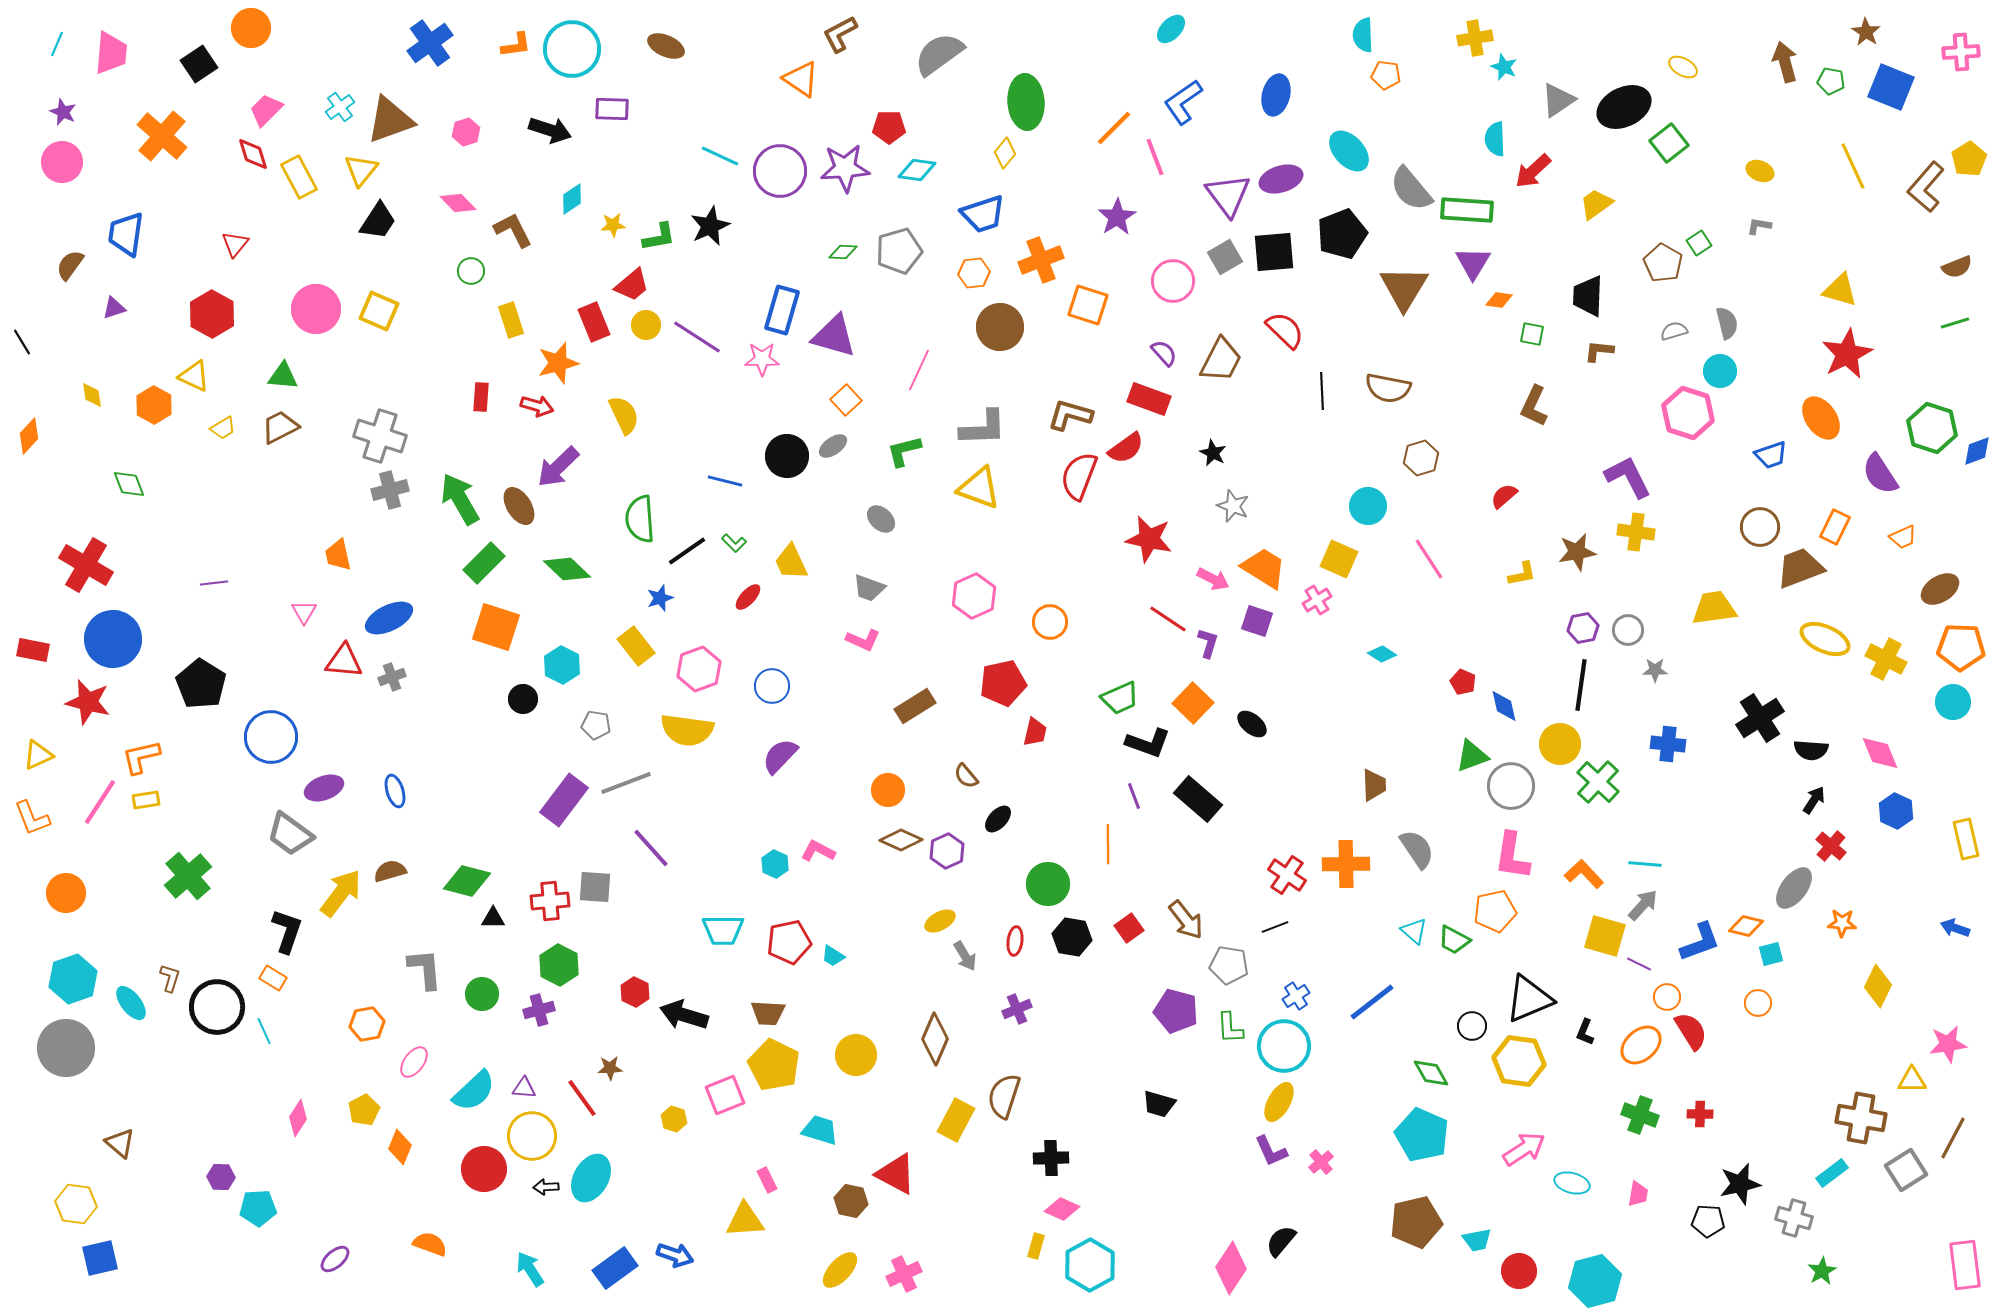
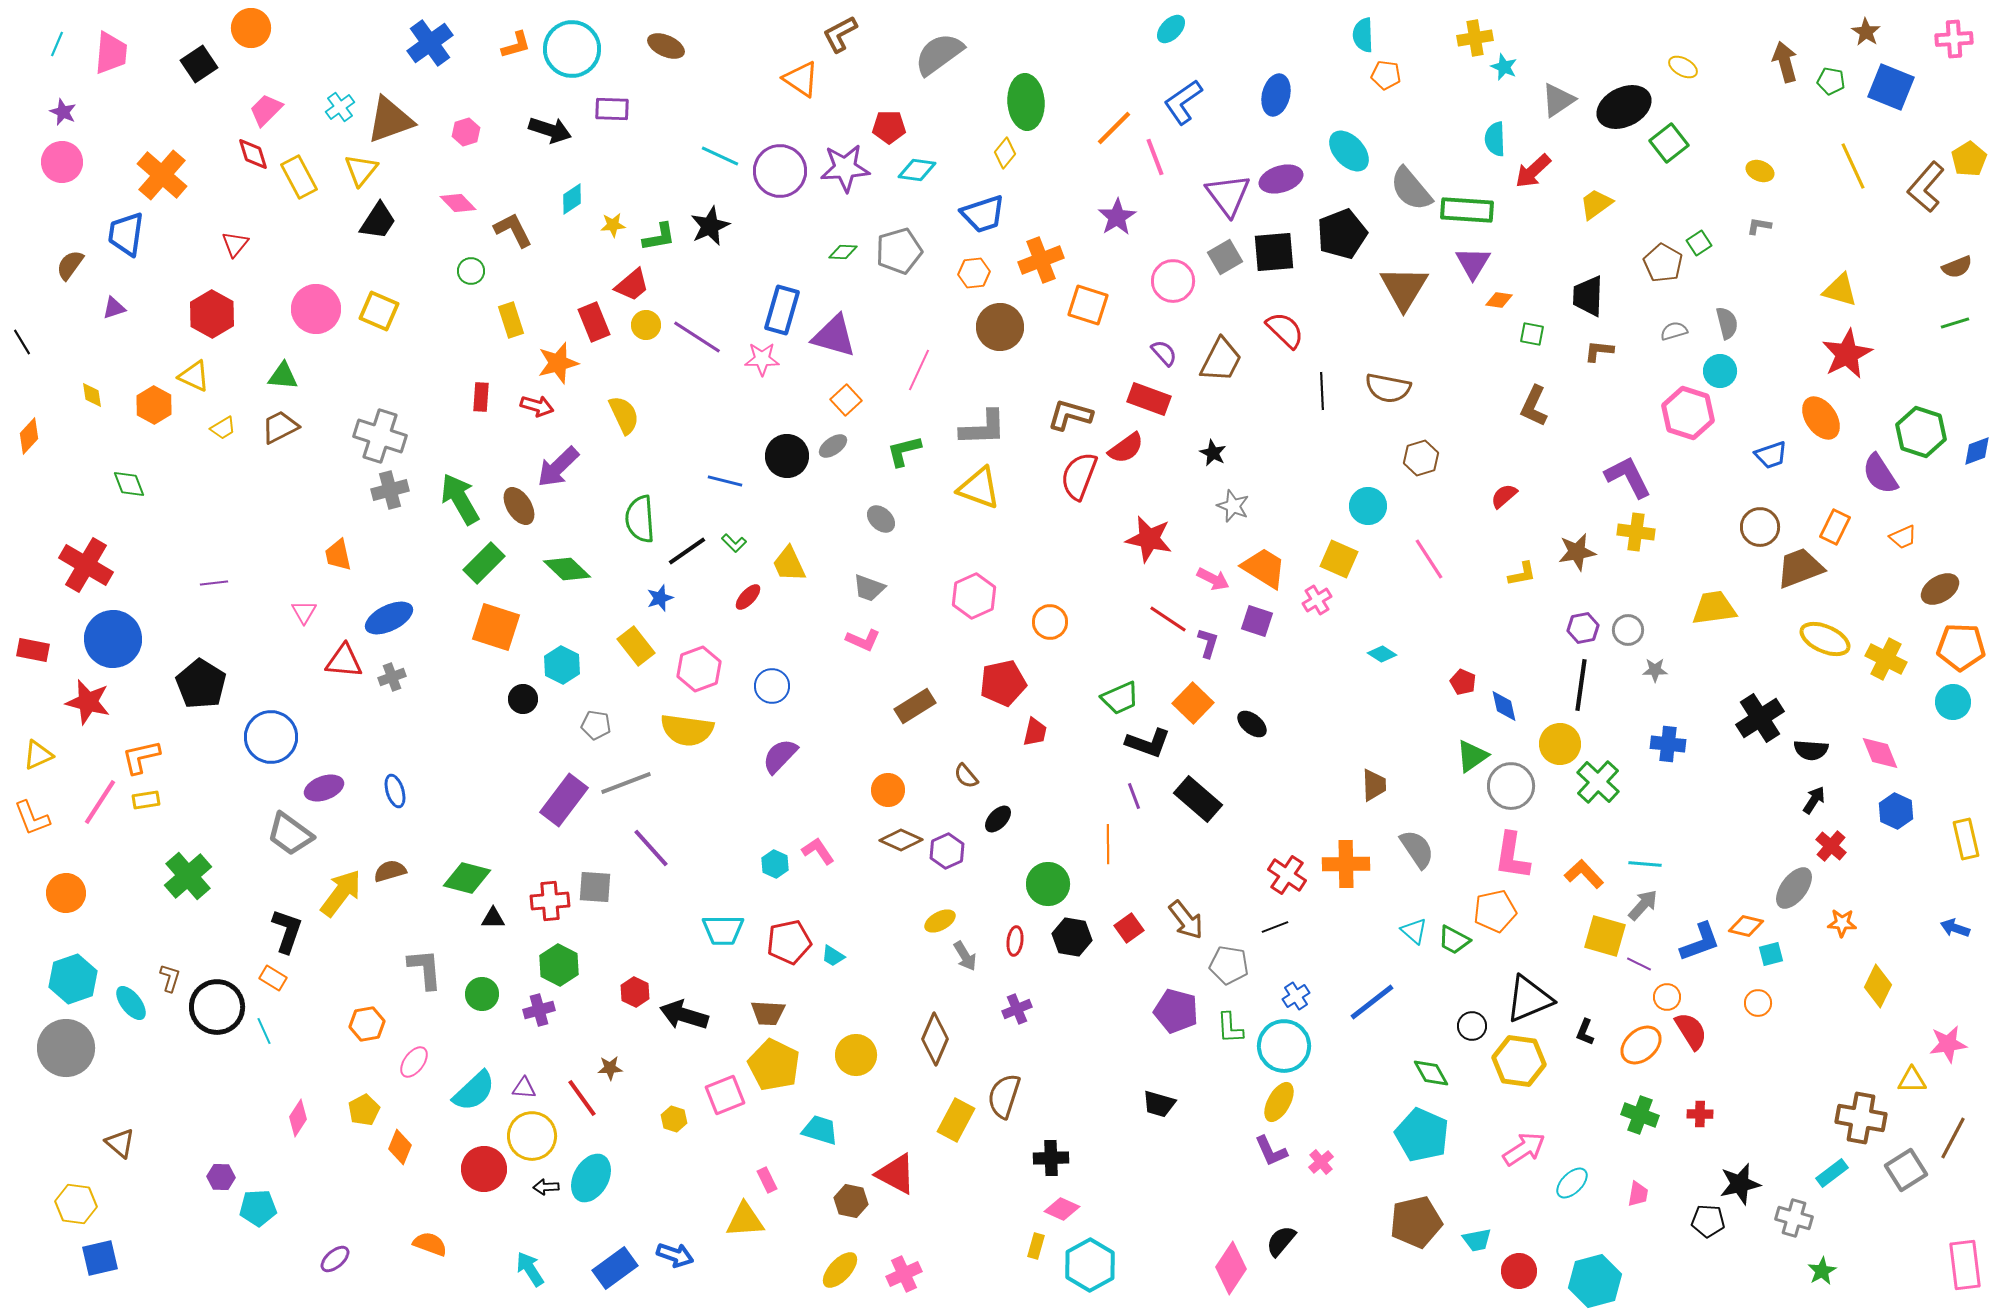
orange L-shape at (516, 45): rotated 8 degrees counterclockwise
pink cross at (1961, 52): moved 7 px left, 13 px up
orange cross at (162, 136): moved 39 px down
green hexagon at (1932, 428): moved 11 px left, 4 px down
yellow trapezoid at (791, 562): moved 2 px left, 2 px down
green triangle at (1472, 756): rotated 15 degrees counterclockwise
pink L-shape at (818, 851): rotated 28 degrees clockwise
green diamond at (467, 881): moved 3 px up
cyan ellipse at (1572, 1183): rotated 60 degrees counterclockwise
